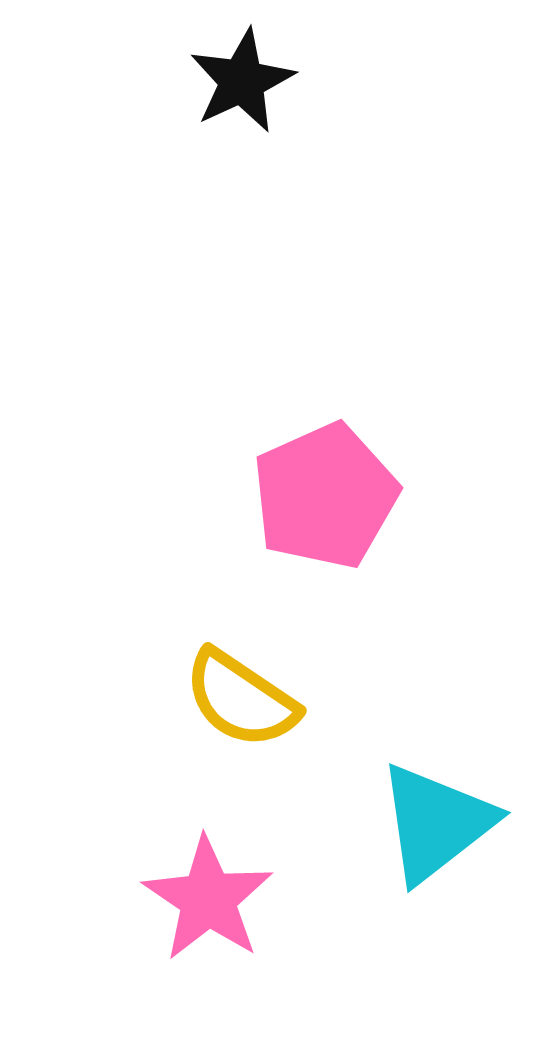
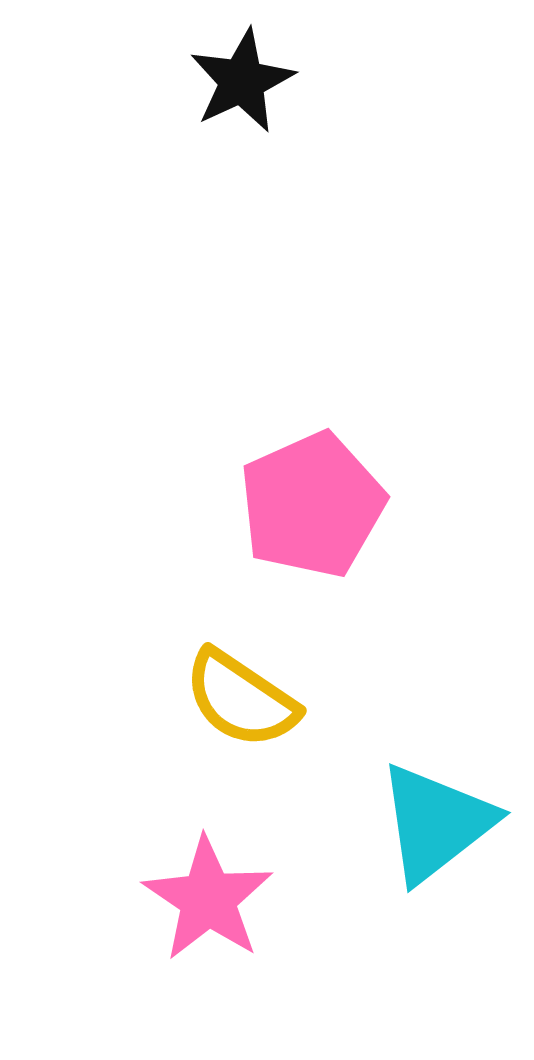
pink pentagon: moved 13 px left, 9 px down
